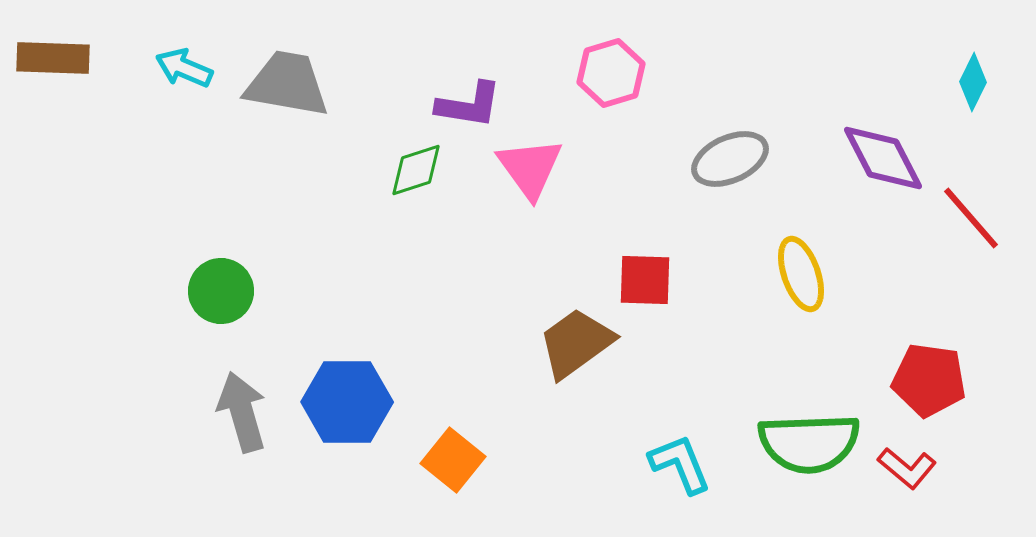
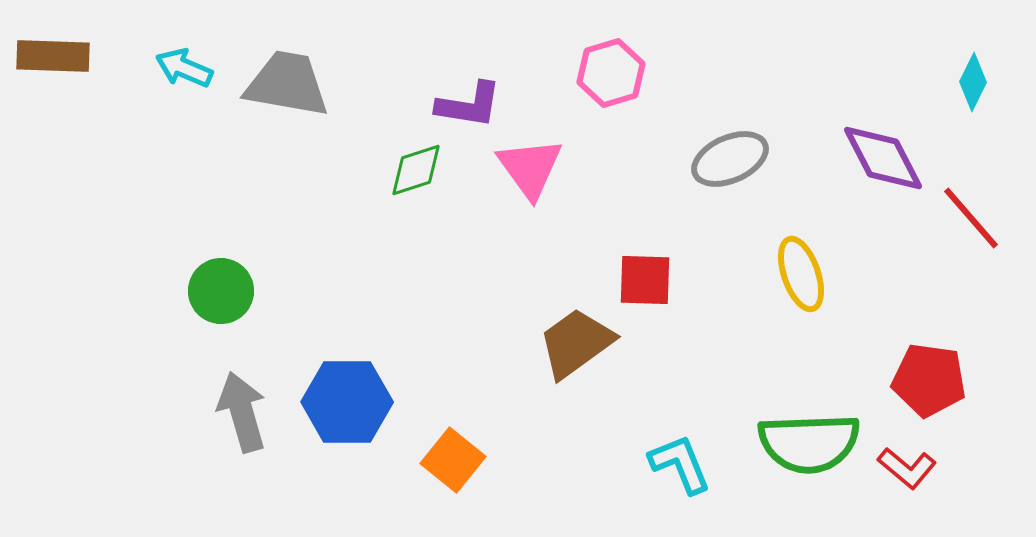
brown rectangle: moved 2 px up
